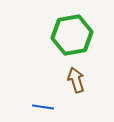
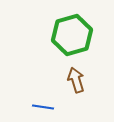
green hexagon: rotated 6 degrees counterclockwise
